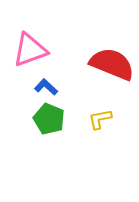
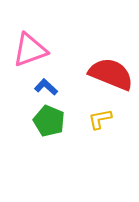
red semicircle: moved 1 px left, 10 px down
green pentagon: moved 2 px down
